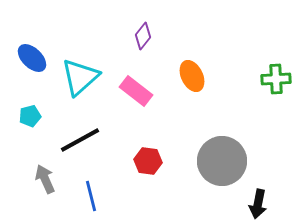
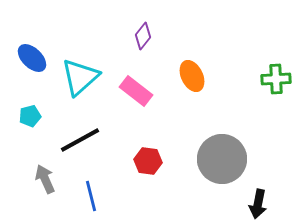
gray circle: moved 2 px up
